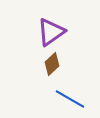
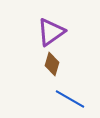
brown diamond: rotated 30 degrees counterclockwise
